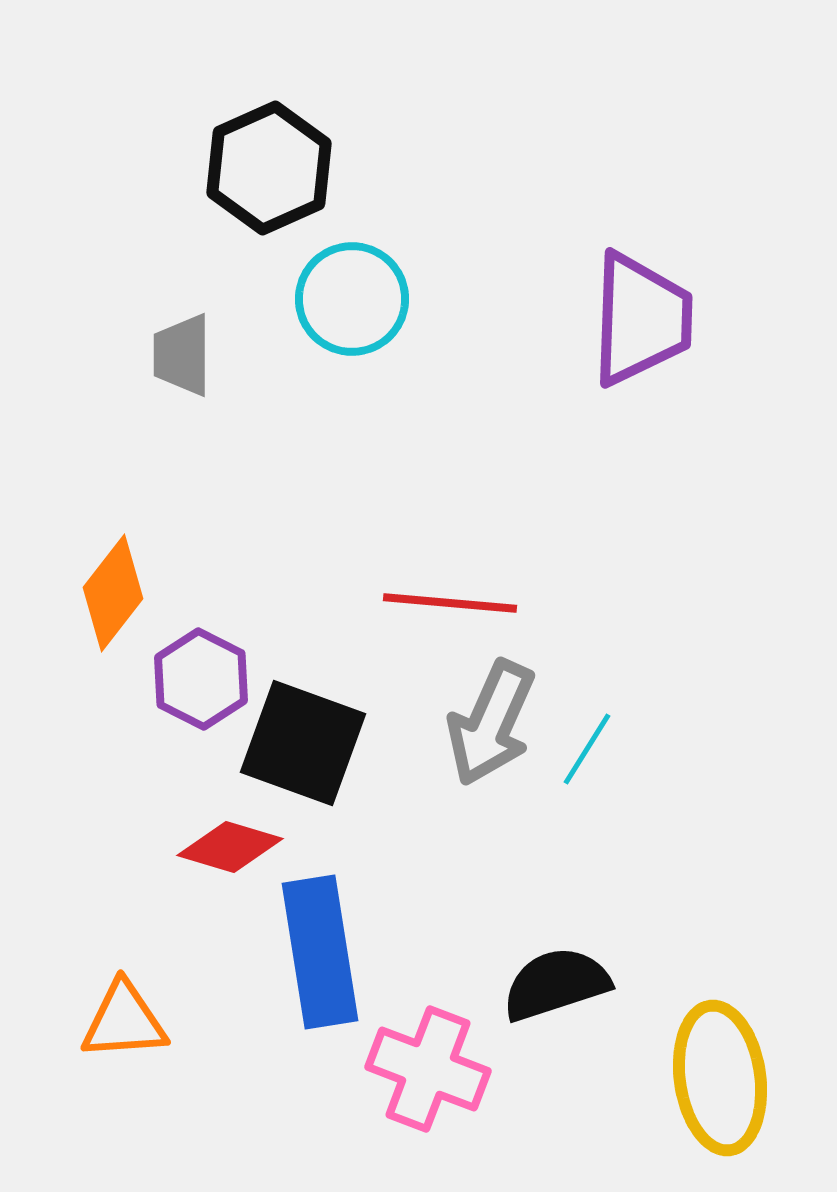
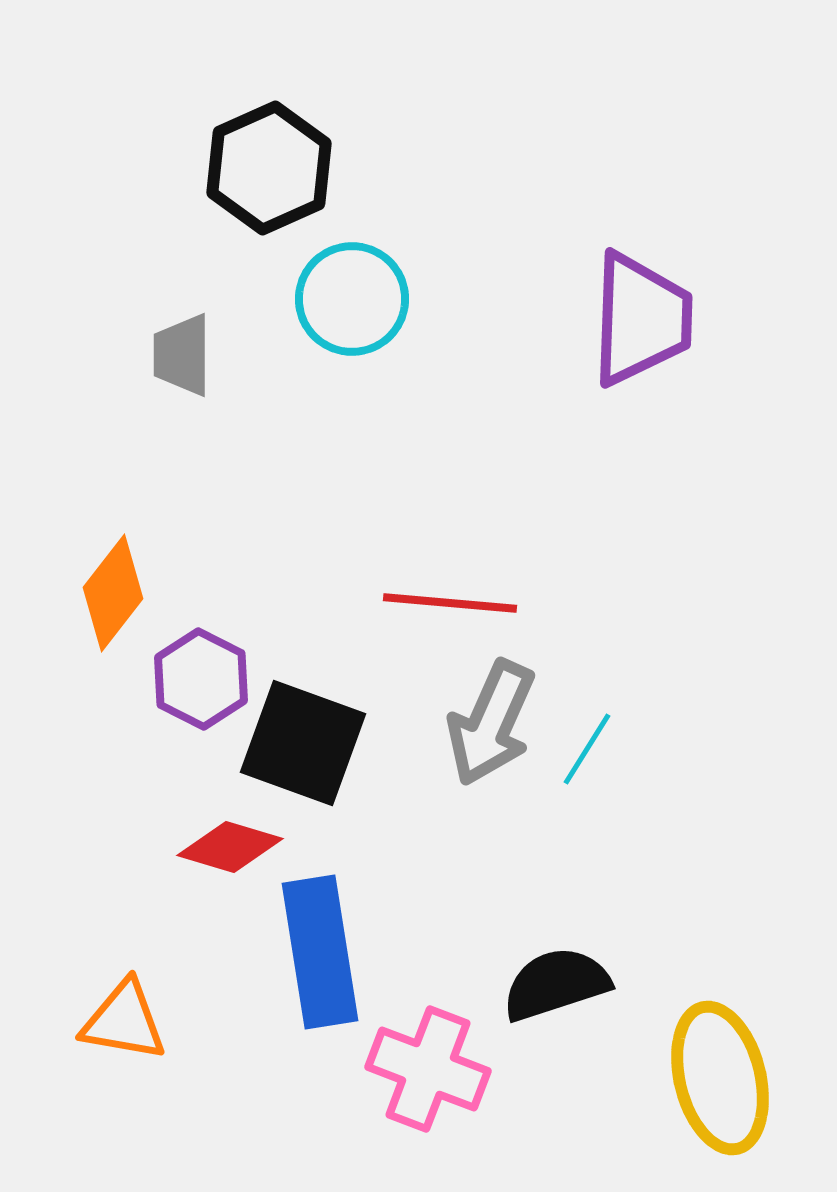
orange triangle: rotated 14 degrees clockwise
yellow ellipse: rotated 6 degrees counterclockwise
